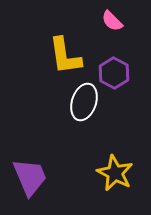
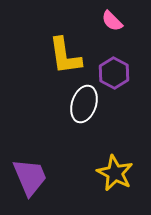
white ellipse: moved 2 px down
